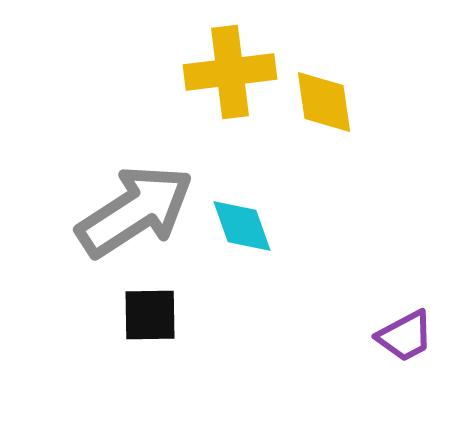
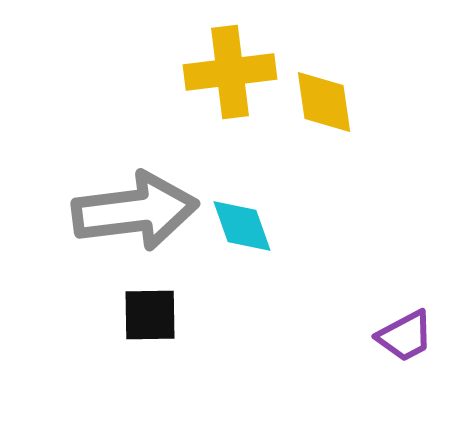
gray arrow: rotated 26 degrees clockwise
